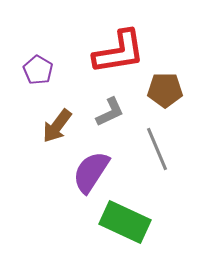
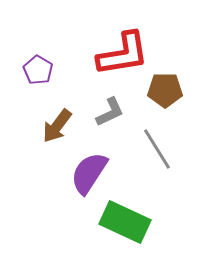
red L-shape: moved 4 px right, 2 px down
gray line: rotated 9 degrees counterclockwise
purple semicircle: moved 2 px left, 1 px down
